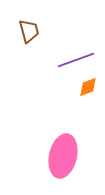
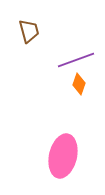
orange diamond: moved 9 px left, 3 px up; rotated 50 degrees counterclockwise
